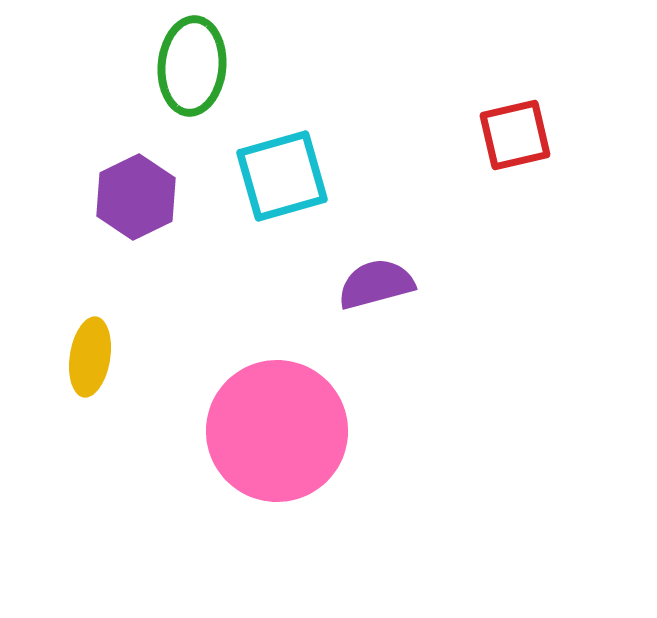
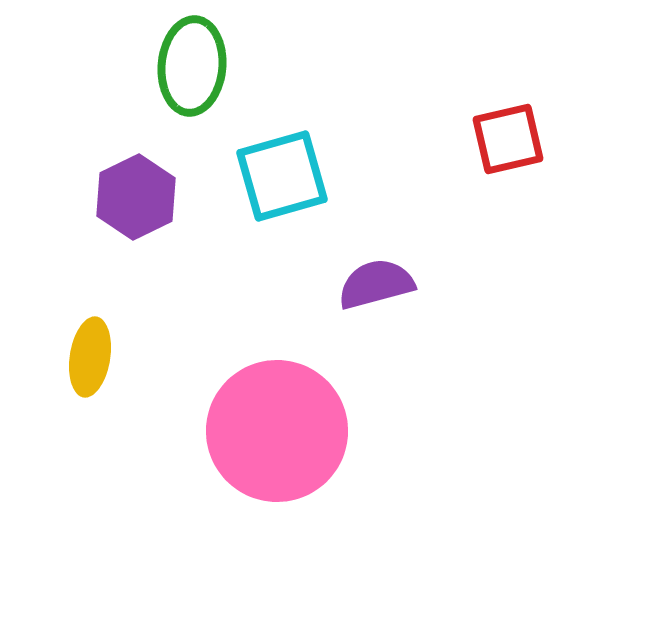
red square: moved 7 px left, 4 px down
